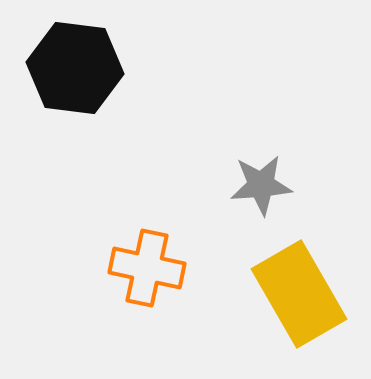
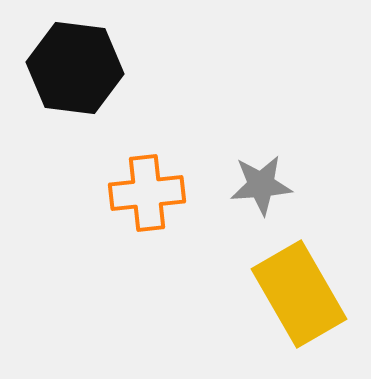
orange cross: moved 75 px up; rotated 18 degrees counterclockwise
